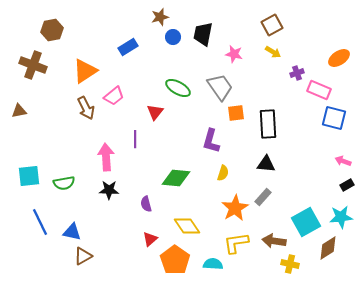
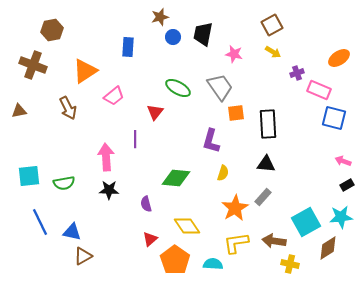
blue rectangle at (128, 47): rotated 54 degrees counterclockwise
brown arrow at (86, 108): moved 18 px left
